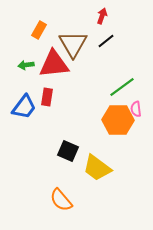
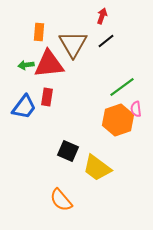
orange rectangle: moved 2 px down; rotated 24 degrees counterclockwise
red triangle: moved 5 px left
orange hexagon: rotated 20 degrees counterclockwise
